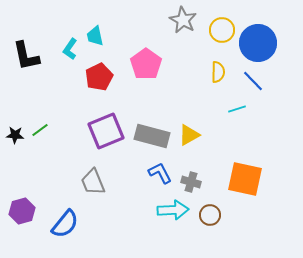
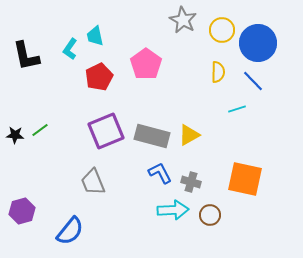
blue semicircle: moved 5 px right, 7 px down
